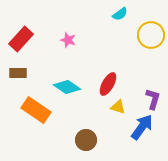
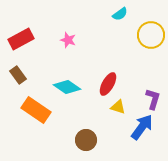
red rectangle: rotated 20 degrees clockwise
brown rectangle: moved 2 px down; rotated 54 degrees clockwise
